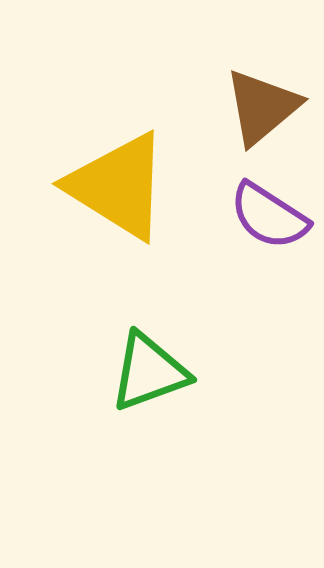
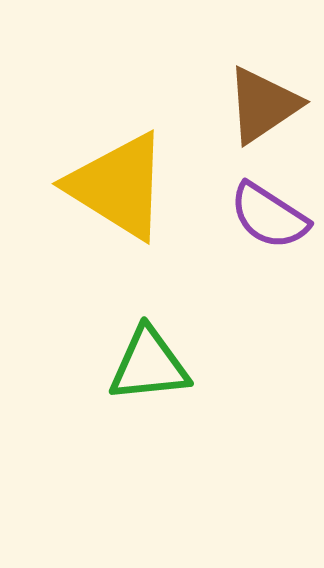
brown triangle: moved 1 px right, 2 px up; rotated 6 degrees clockwise
green triangle: moved 7 px up; rotated 14 degrees clockwise
